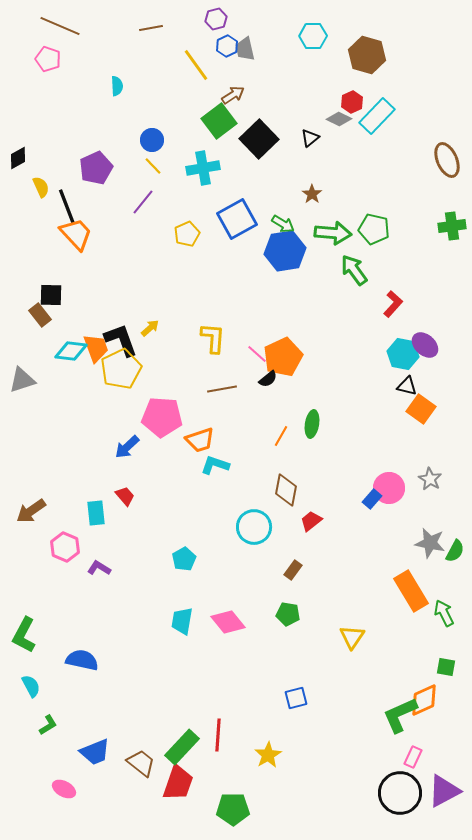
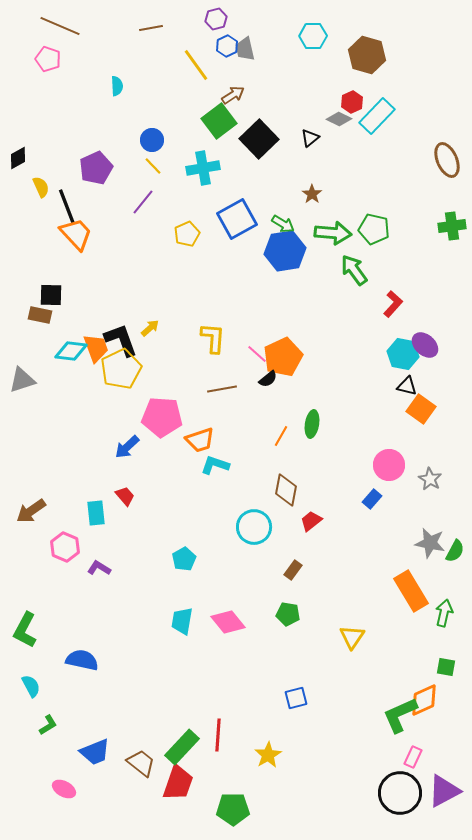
brown rectangle at (40, 315): rotated 40 degrees counterclockwise
pink circle at (389, 488): moved 23 px up
green arrow at (444, 613): rotated 40 degrees clockwise
green L-shape at (24, 635): moved 1 px right, 5 px up
